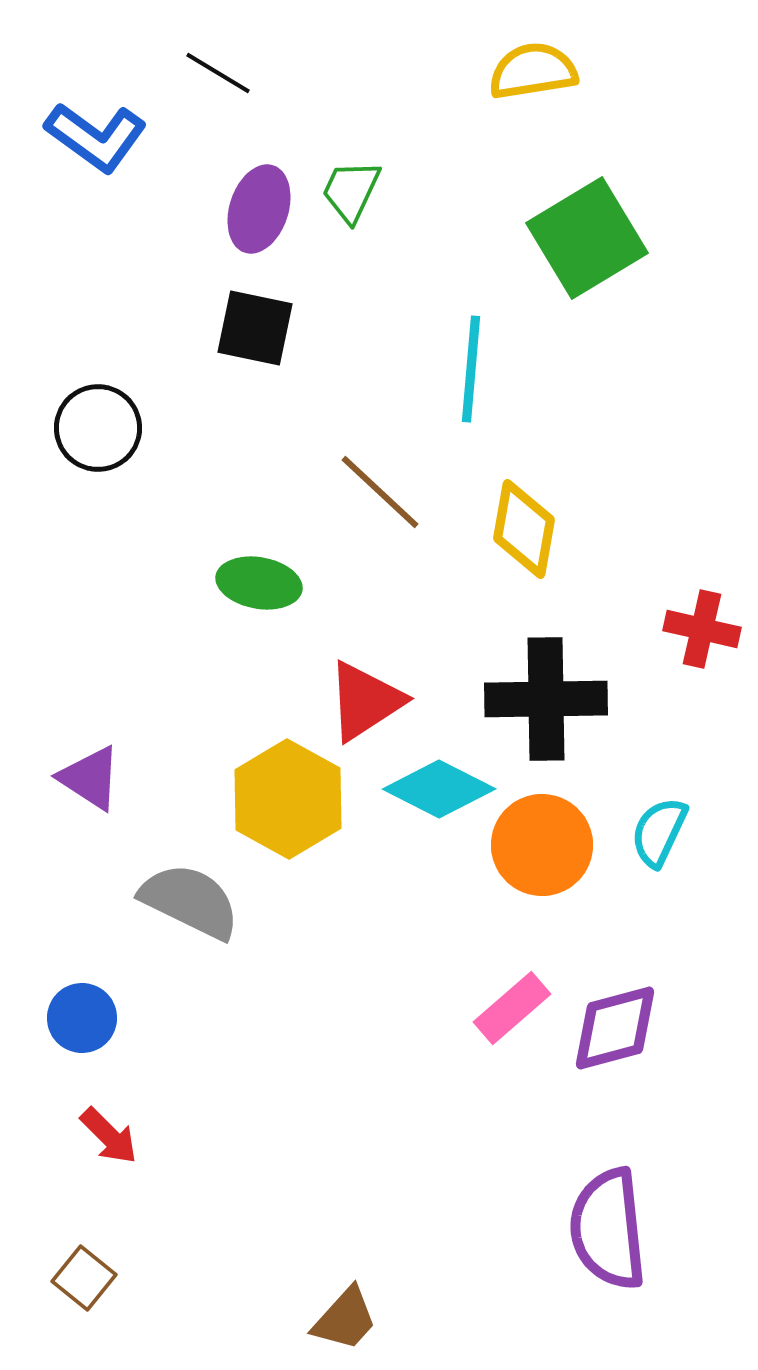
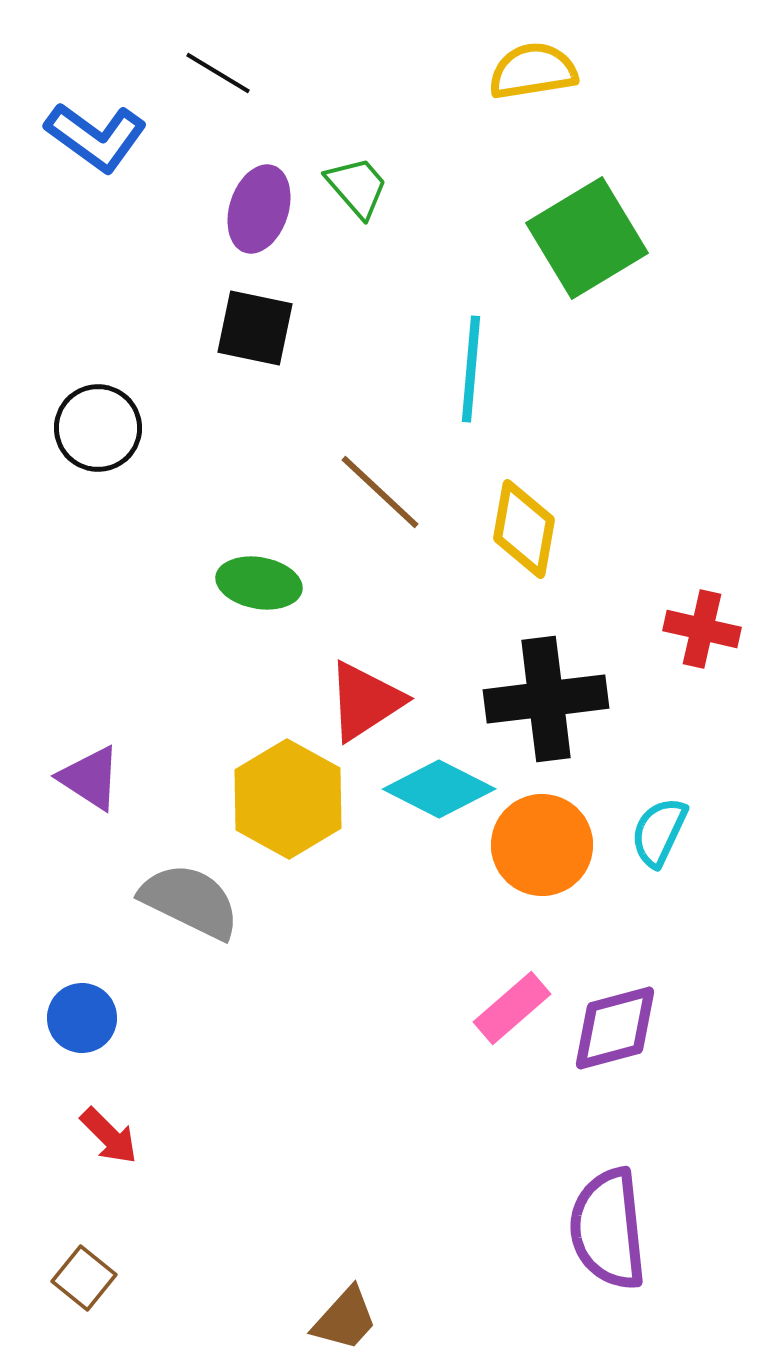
green trapezoid: moved 6 px right, 4 px up; rotated 114 degrees clockwise
black cross: rotated 6 degrees counterclockwise
